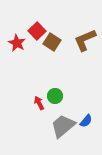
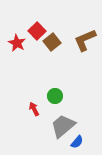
brown square: rotated 18 degrees clockwise
red arrow: moved 5 px left, 6 px down
blue semicircle: moved 9 px left, 21 px down
